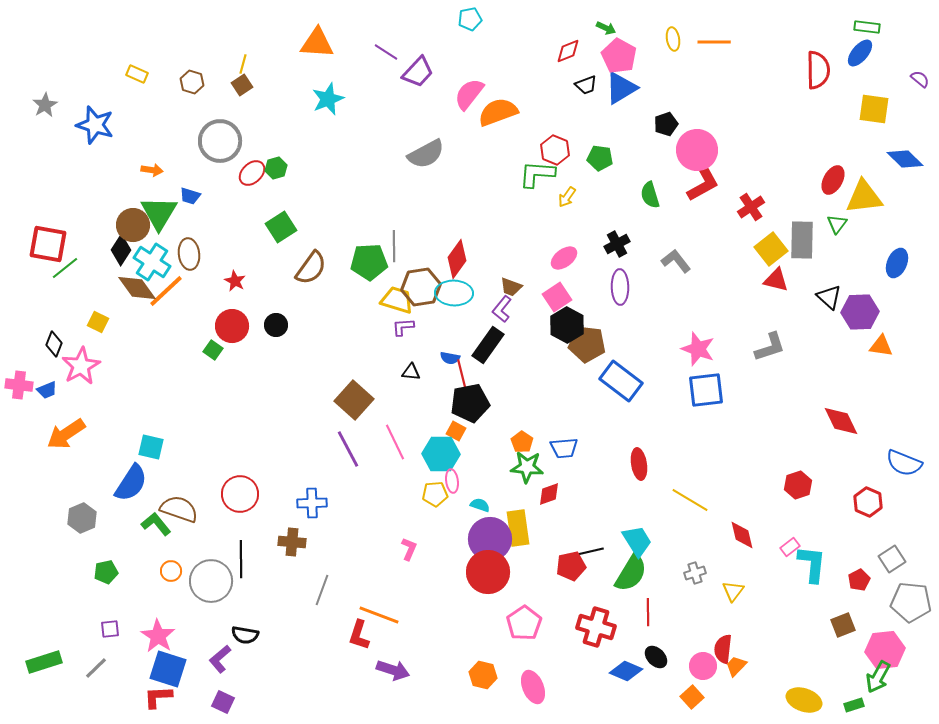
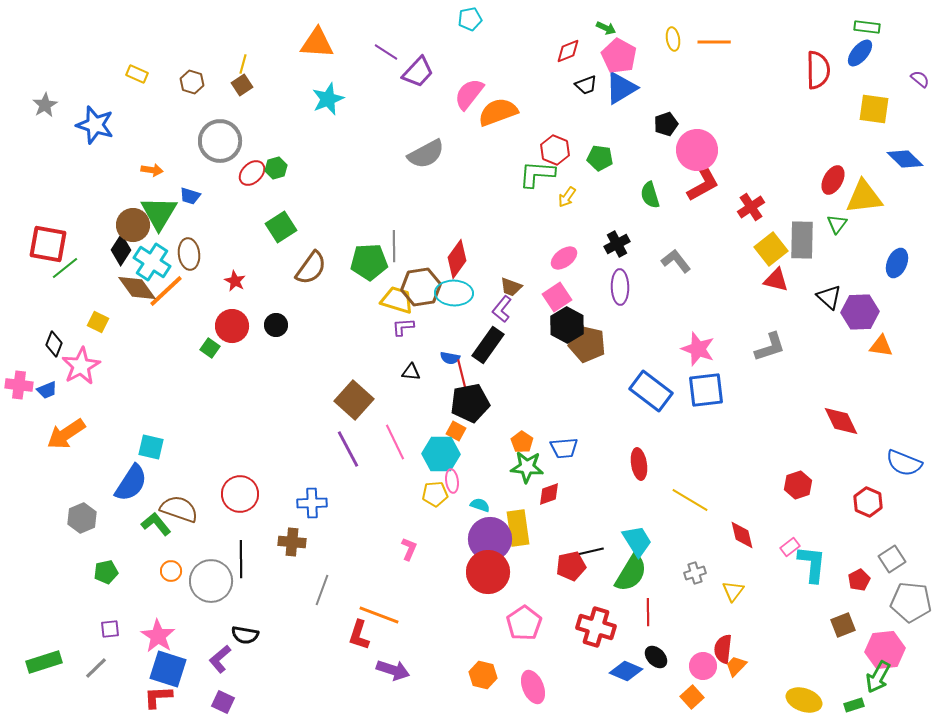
brown pentagon at (587, 344): rotated 6 degrees clockwise
green square at (213, 350): moved 3 px left, 2 px up
blue rectangle at (621, 381): moved 30 px right, 10 px down
